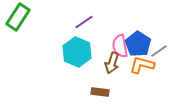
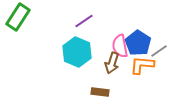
purple line: moved 1 px up
blue pentagon: moved 1 px up
orange L-shape: rotated 10 degrees counterclockwise
